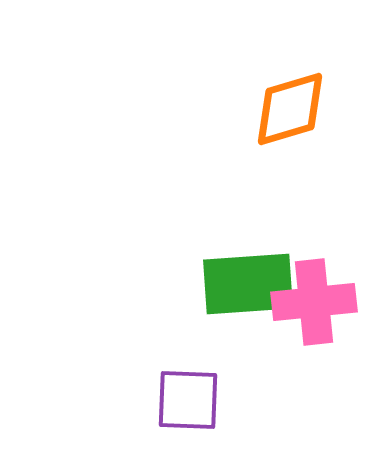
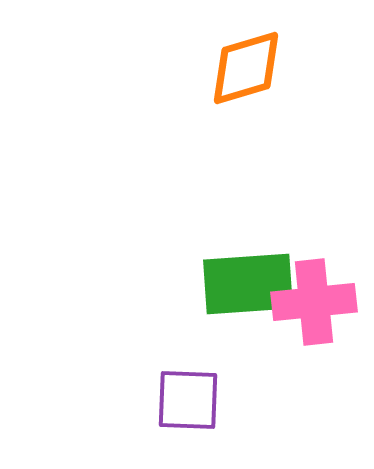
orange diamond: moved 44 px left, 41 px up
